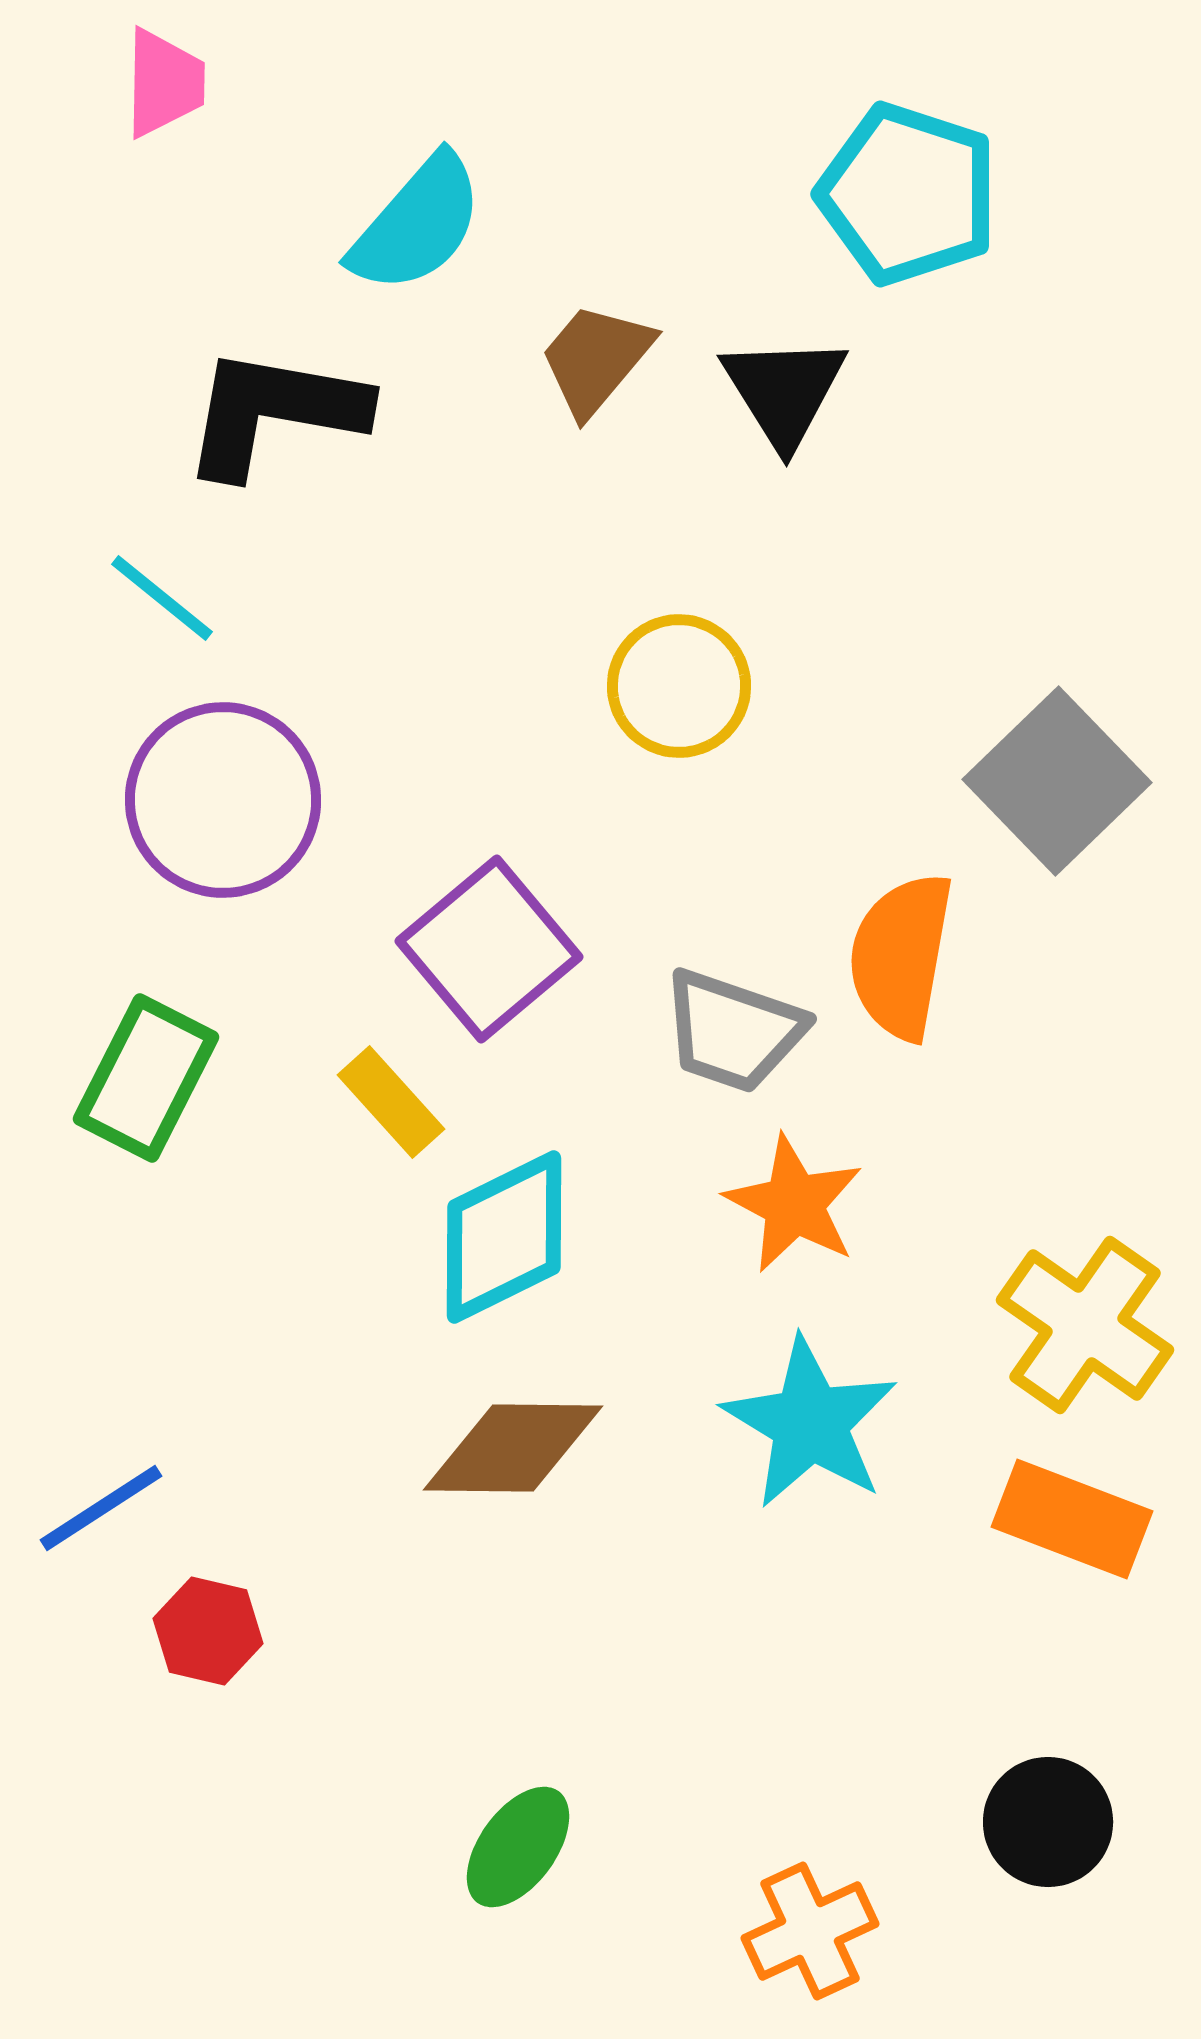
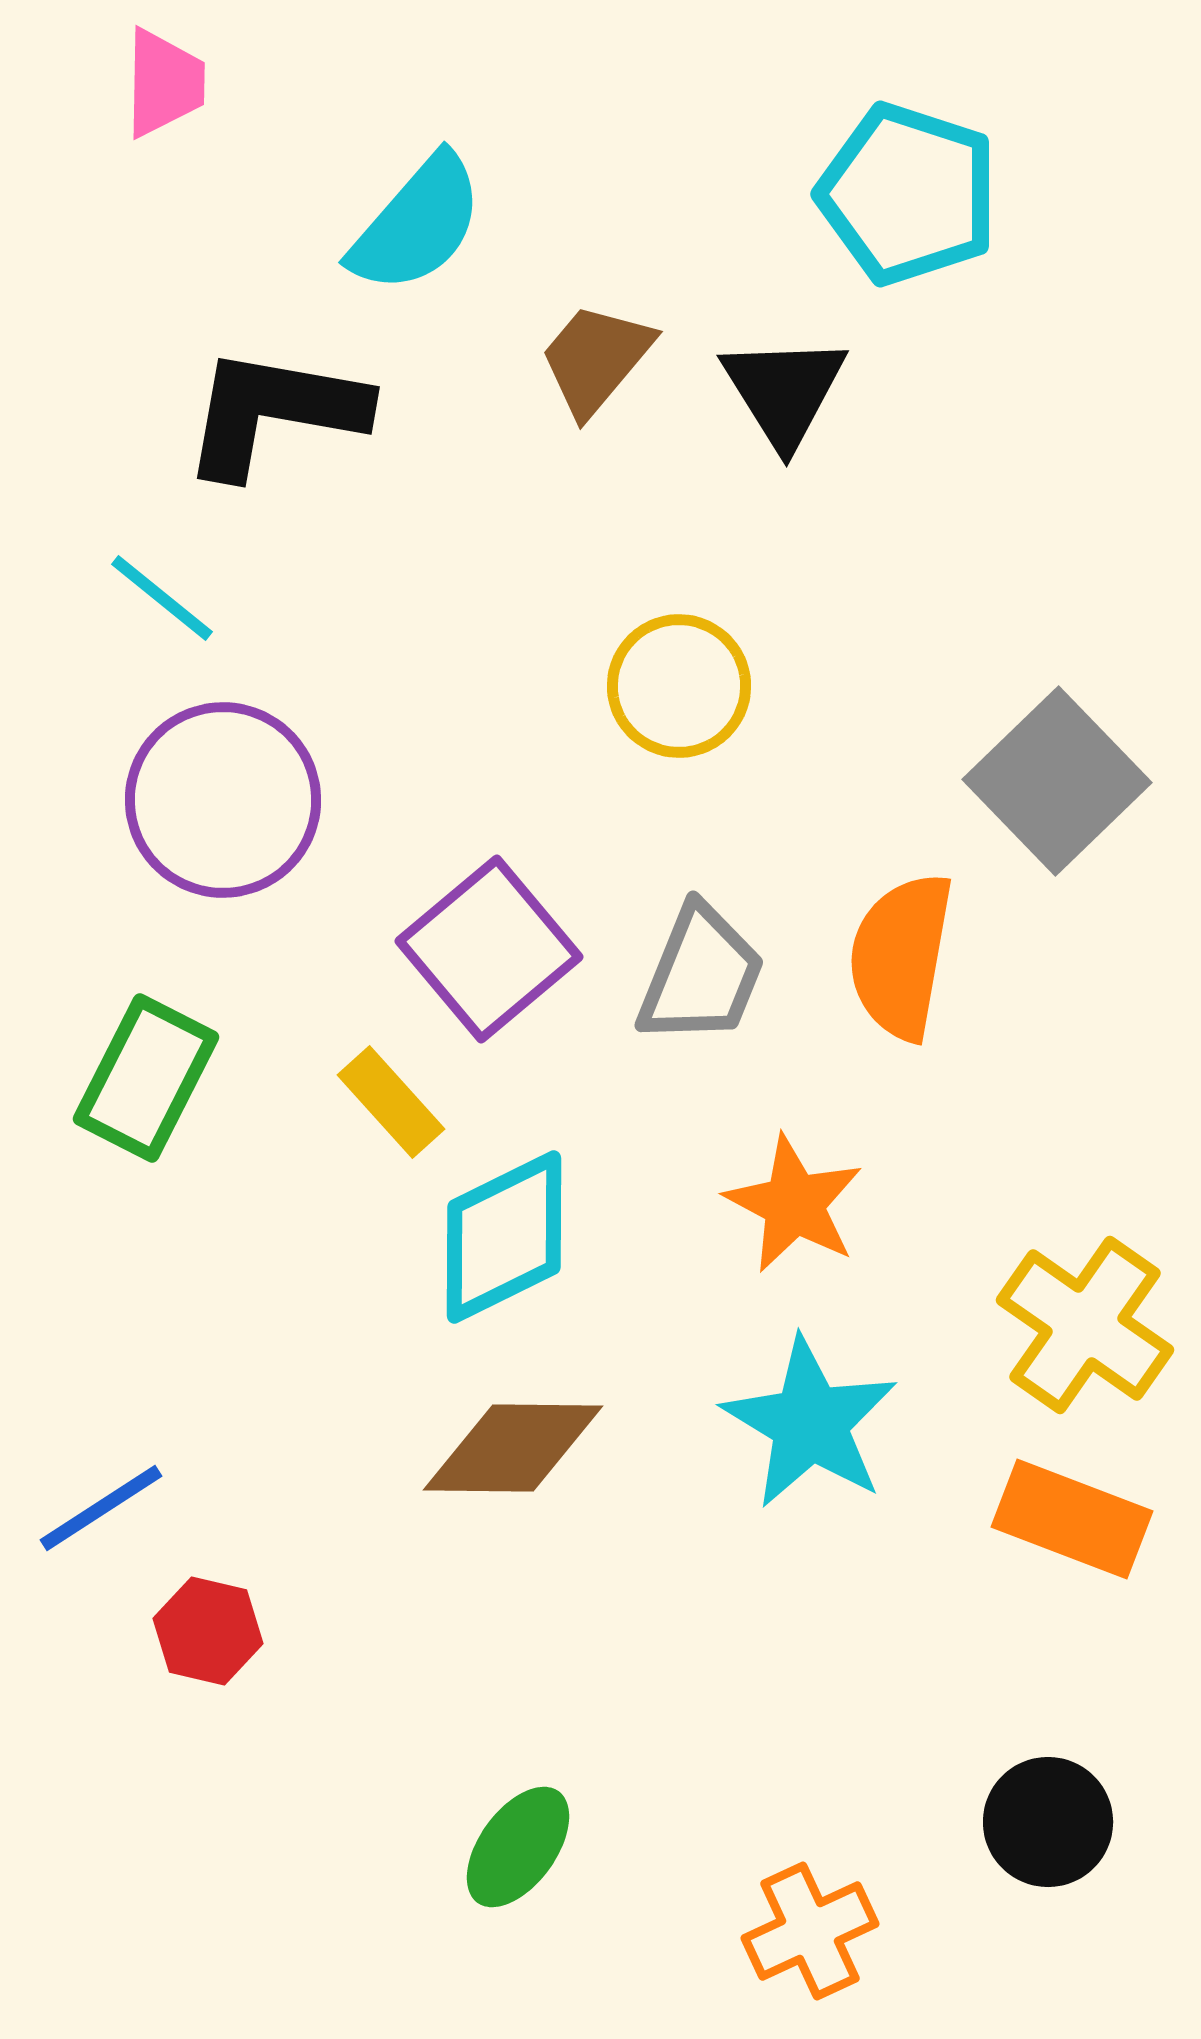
gray trapezoid: moved 32 px left, 56 px up; rotated 87 degrees counterclockwise
